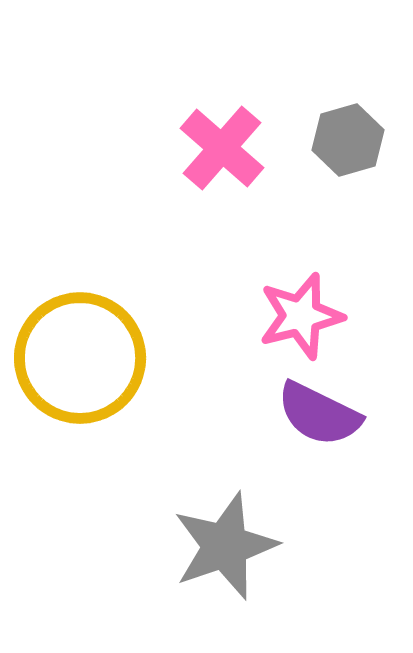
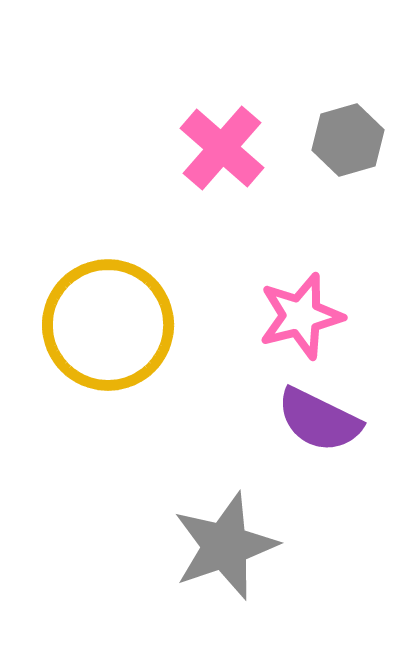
yellow circle: moved 28 px right, 33 px up
purple semicircle: moved 6 px down
